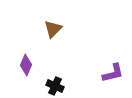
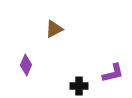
brown triangle: moved 1 px right; rotated 18 degrees clockwise
black cross: moved 24 px right; rotated 24 degrees counterclockwise
